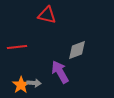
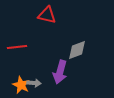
purple arrow: rotated 135 degrees counterclockwise
orange star: rotated 12 degrees counterclockwise
